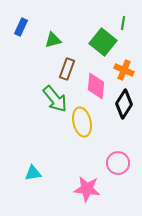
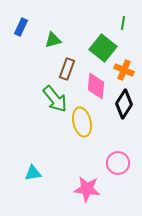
green square: moved 6 px down
